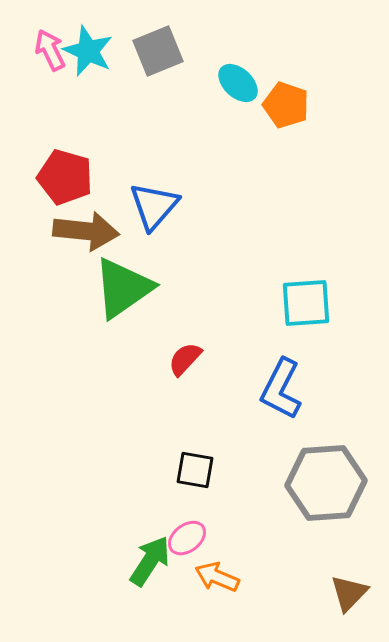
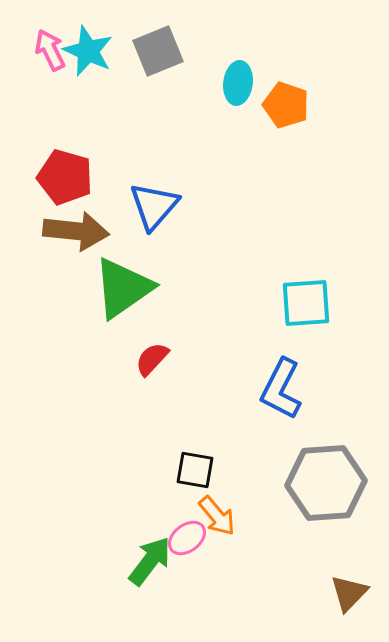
cyan ellipse: rotated 54 degrees clockwise
brown arrow: moved 10 px left
red semicircle: moved 33 px left
green arrow: rotated 4 degrees clockwise
orange arrow: moved 61 px up; rotated 153 degrees counterclockwise
